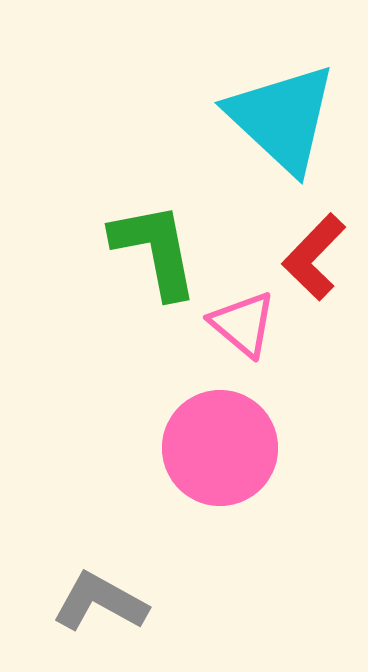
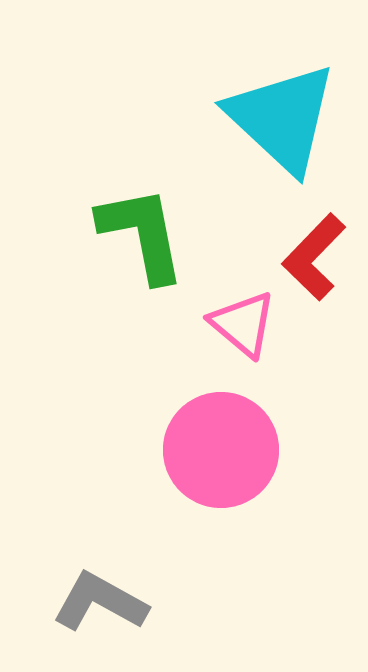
green L-shape: moved 13 px left, 16 px up
pink circle: moved 1 px right, 2 px down
